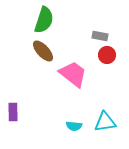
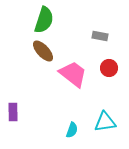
red circle: moved 2 px right, 13 px down
cyan semicircle: moved 2 px left, 4 px down; rotated 77 degrees counterclockwise
